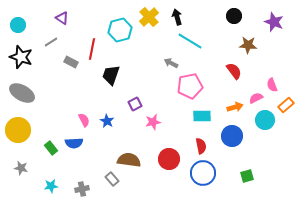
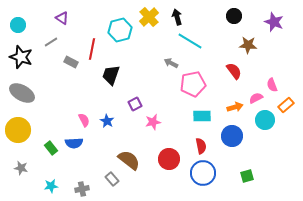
pink pentagon at (190, 86): moved 3 px right, 2 px up
brown semicircle at (129, 160): rotated 30 degrees clockwise
